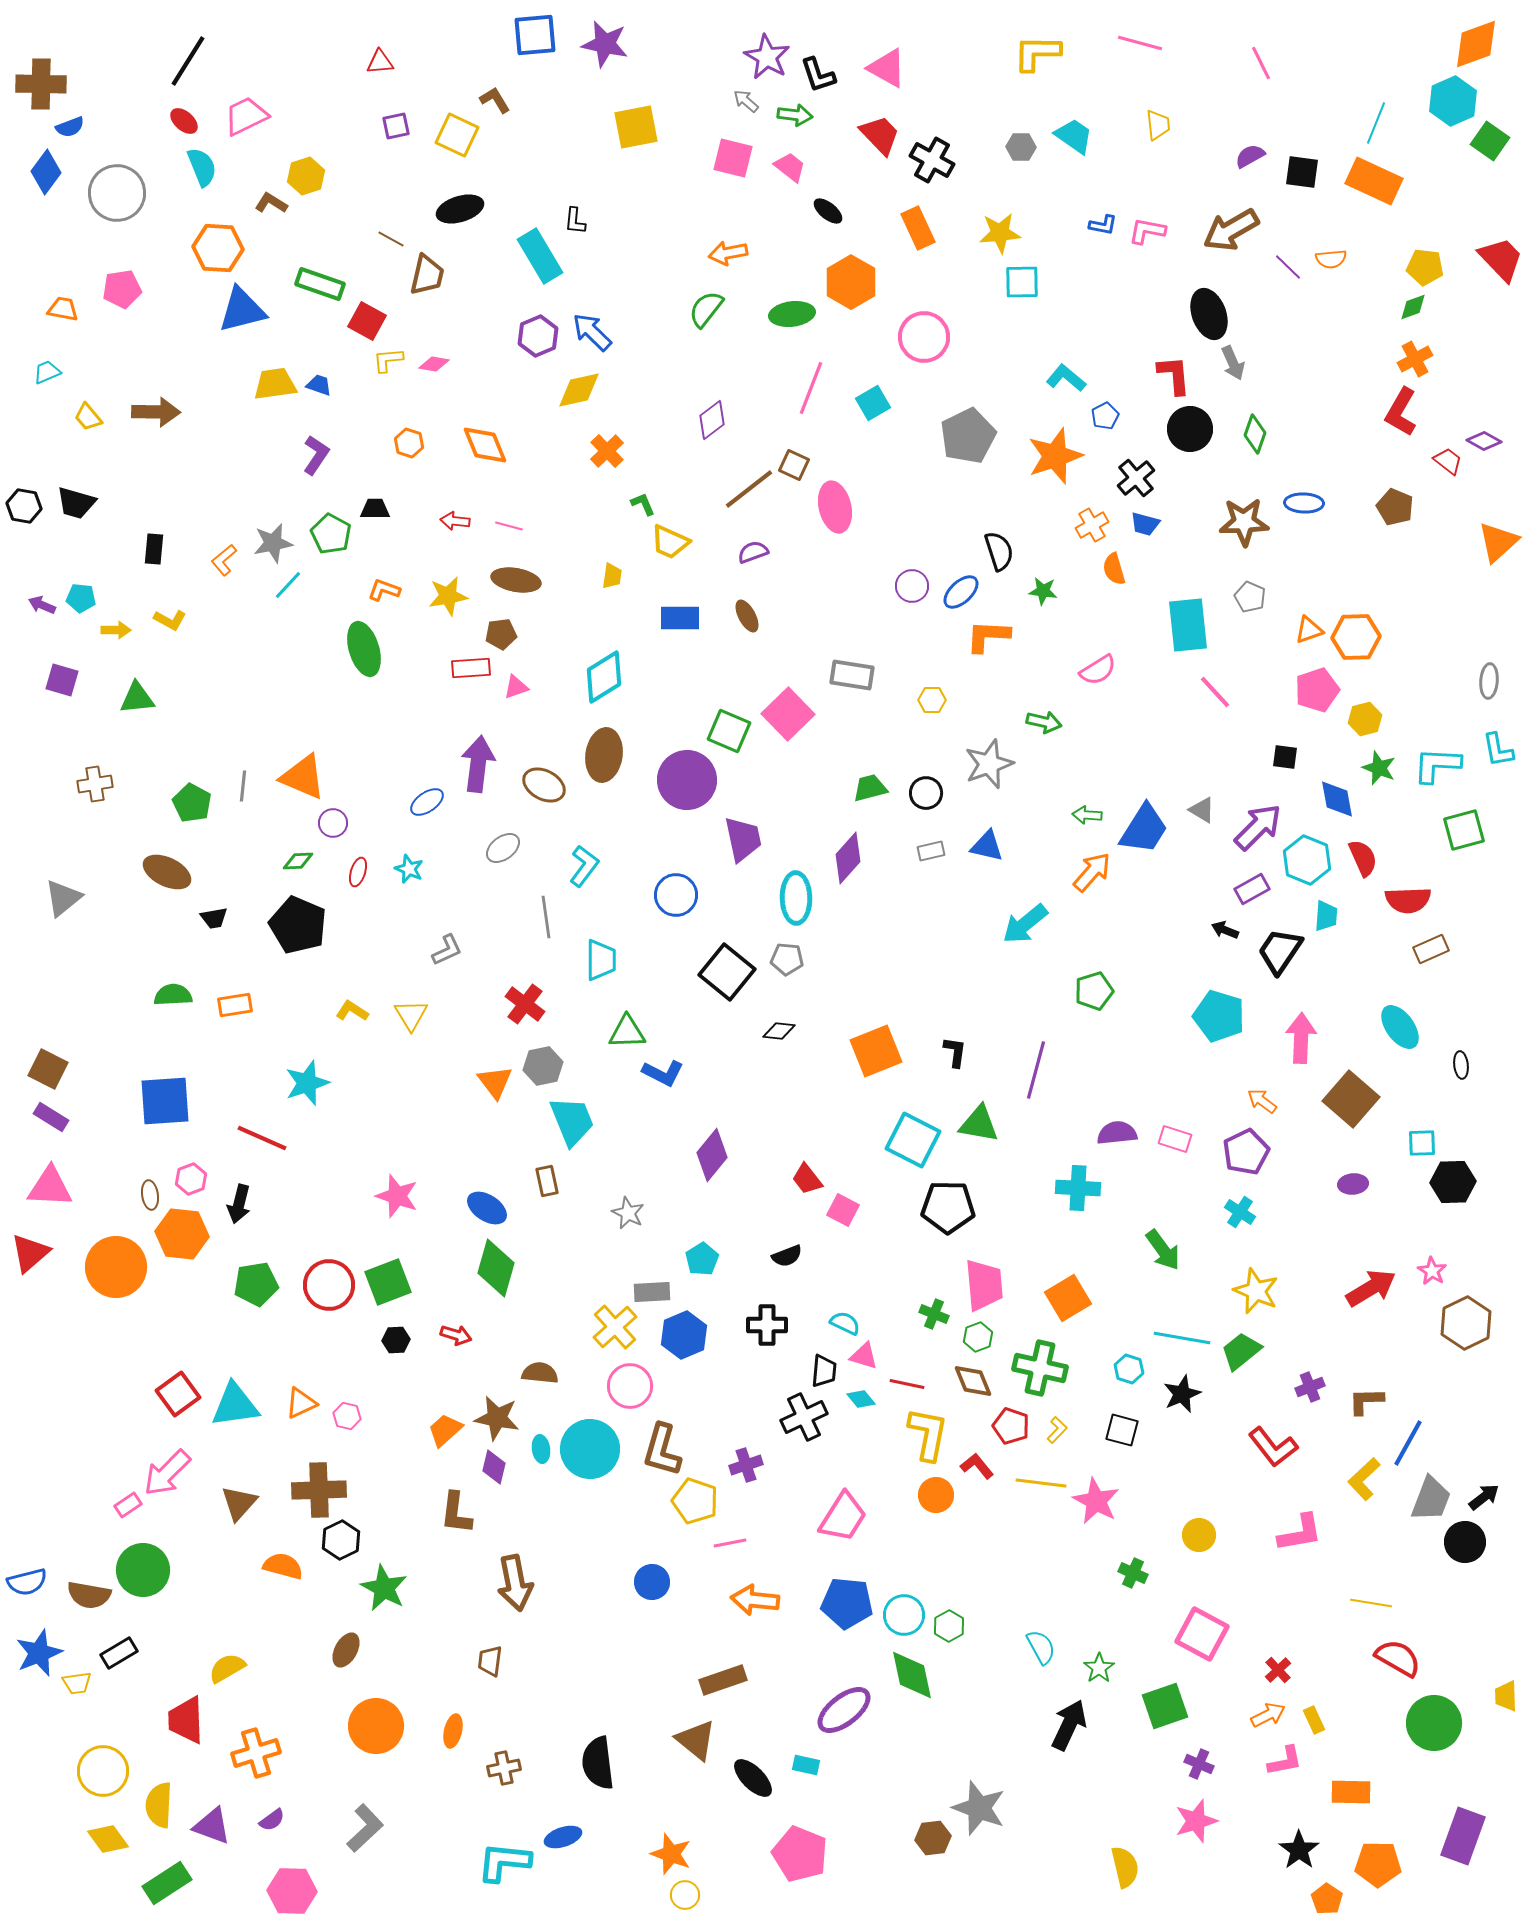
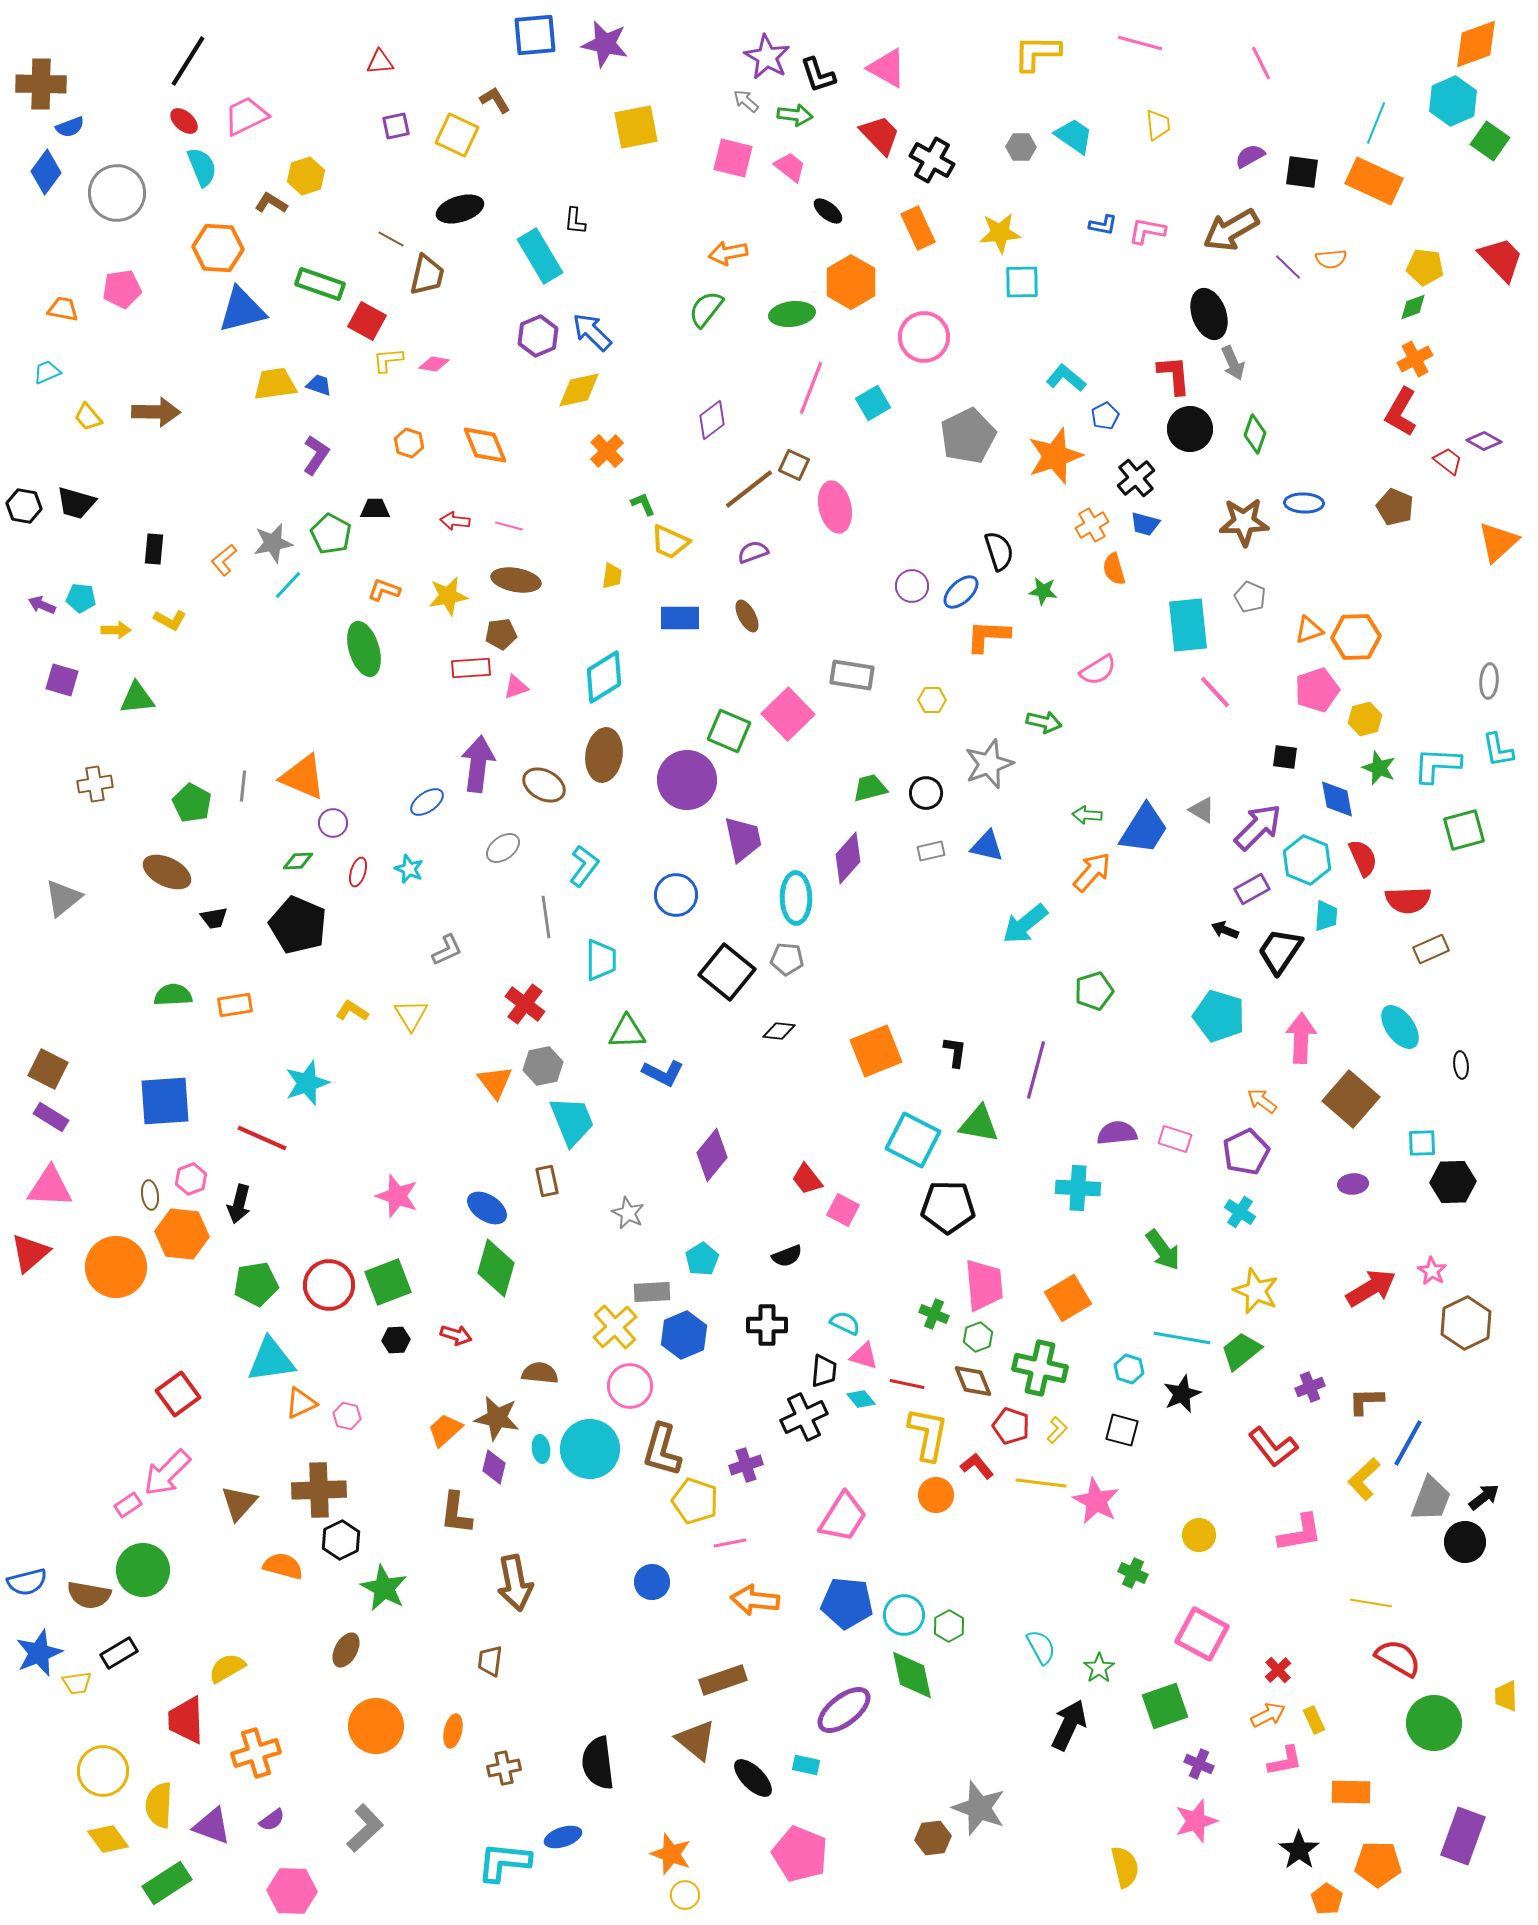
cyan triangle at (235, 1405): moved 36 px right, 45 px up
